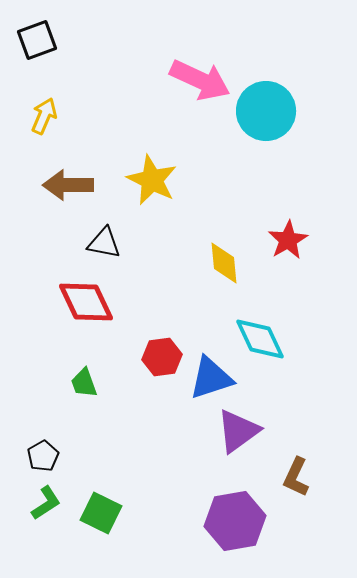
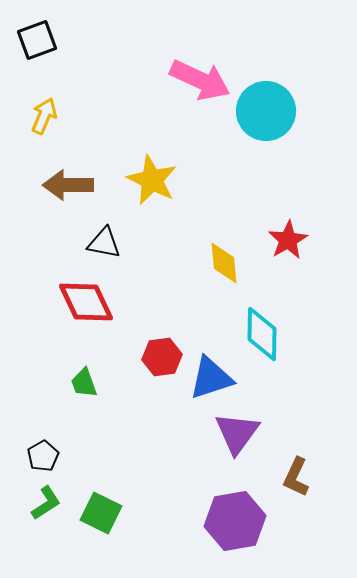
cyan diamond: moved 2 px right, 5 px up; rotated 26 degrees clockwise
purple triangle: moved 1 px left, 2 px down; rotated 18 degrees counterclockwise
